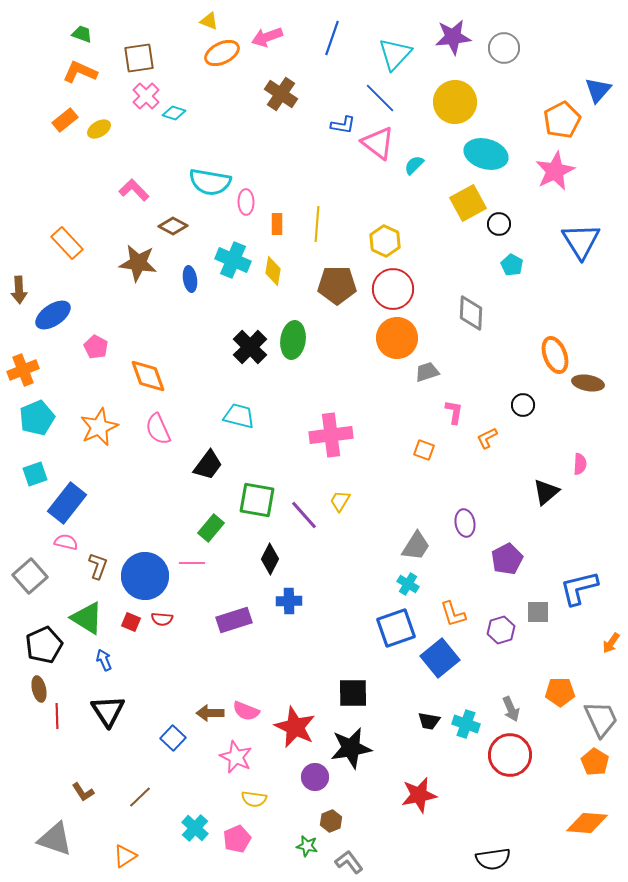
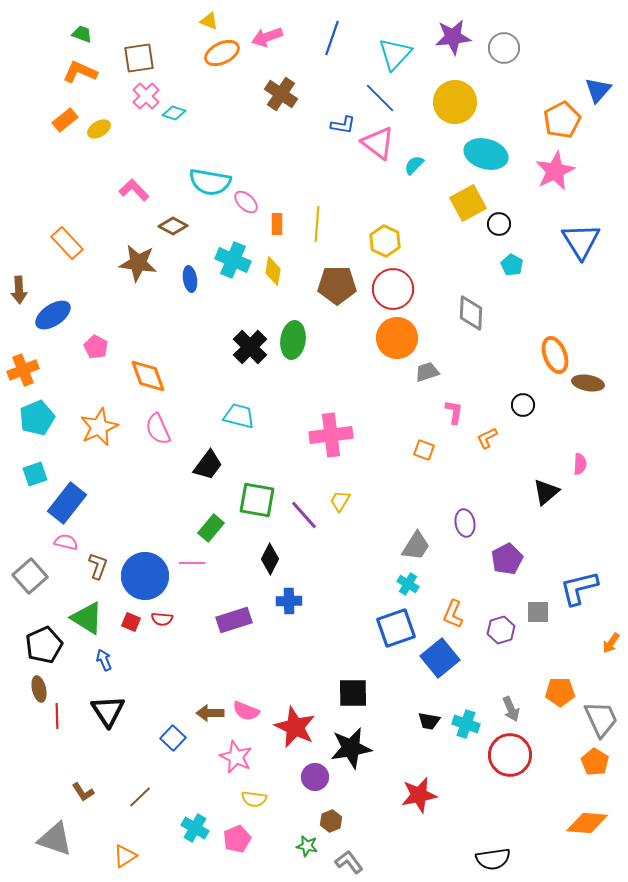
pink ellipse at (246, 202): rotated 45 degrees counterclockwise
orange L-shape at (453, 614): rotated 40 degrees clockwise
cyan cross at (195, 828): rotated 12 degrees counterclockwise
